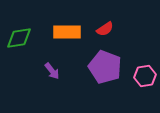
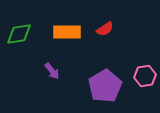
green diamond: moved 4 px up
purple pentagon: moved 19 px down; rotated 20 degrees clockwise
